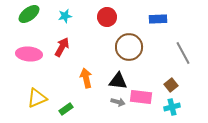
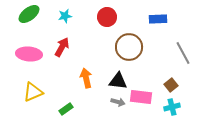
yellow triangle: moved 4 px left, 6 px up
